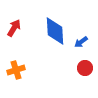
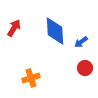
orange cross: moved 15 px right, 8 px down
